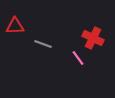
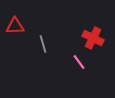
gray line: rotated 54 degrees clockwise
pink line: moved 1 px right, 4 px down
